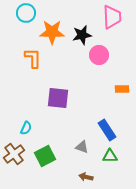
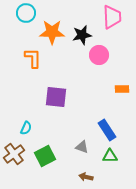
purple square: moved 2 px left, 1 px up
